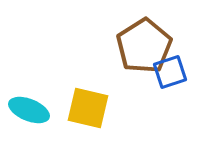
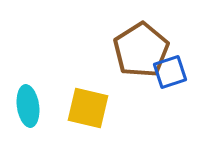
brown pentagon: moved 3 px left, 4 px down
cyan ellipse: moved 1 px left, 4 px up; rotated 60 degrees clockwise
